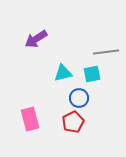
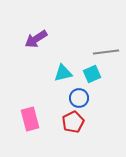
cyan square: rotated 12 degrees counterclockwise
